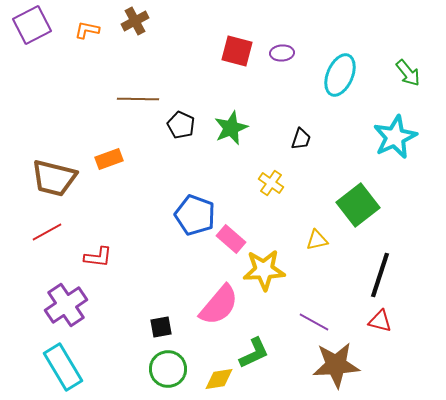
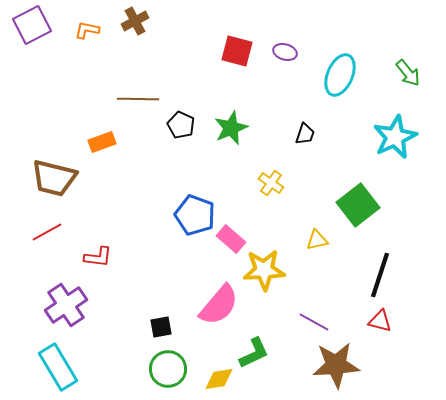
purple ellipse: moved 3 px right, 1 px up; rotated 20 degrees clockwise
black trapezoid: moved 4 px right, 5 px up
orange rectangle: moved 7 px left, 17 px up
cyan rectangle: moved 5 px left
